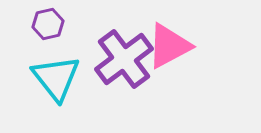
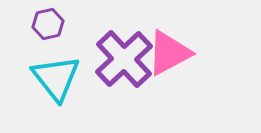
pink triangle: moved 7 px down
purple cross: rotated 6 degrees counterclockwise
